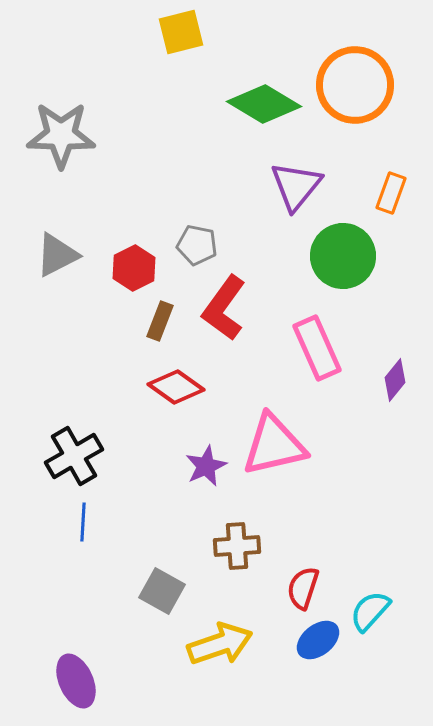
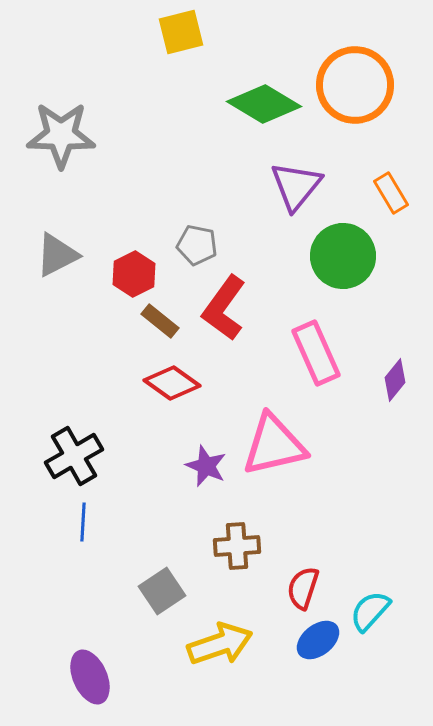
orange rectangle: rotated 51 degrees counterclockwise
red hexagon: moved 6 px down
brown rectangle: rotated 72 degrees counterclockwise
pink rectangle: moved 1 px left, 5 px down
red diamond: moved 4 px left, 4 px up
purple star: rotated 24 degrees counterclockwise
gray square: rotated 27 degrees clockwise
purple ellipse: moved 14 px right, 4 px up
